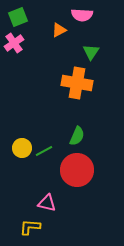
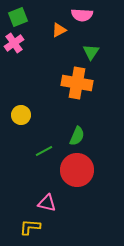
yellow circle: moved 1 px left, 33 px up
